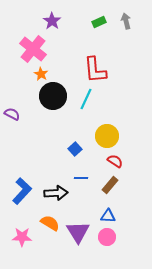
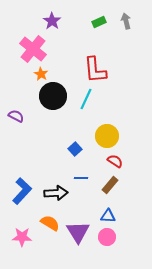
purple semicircle: moved 4 px right, 2 px down
